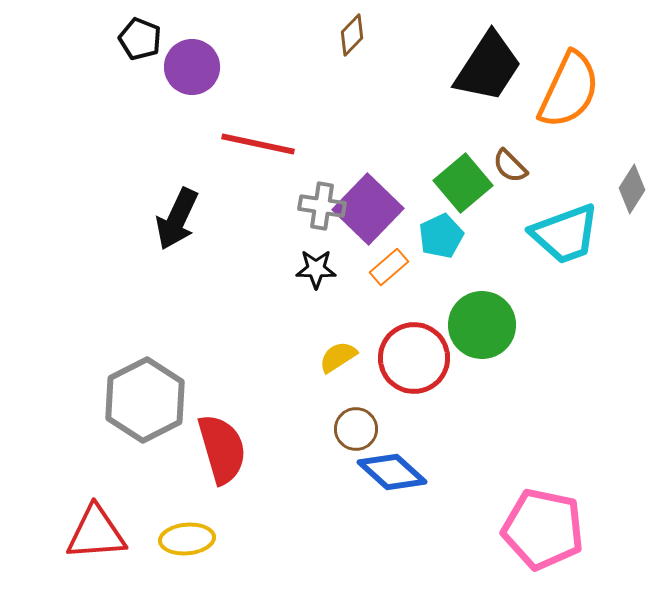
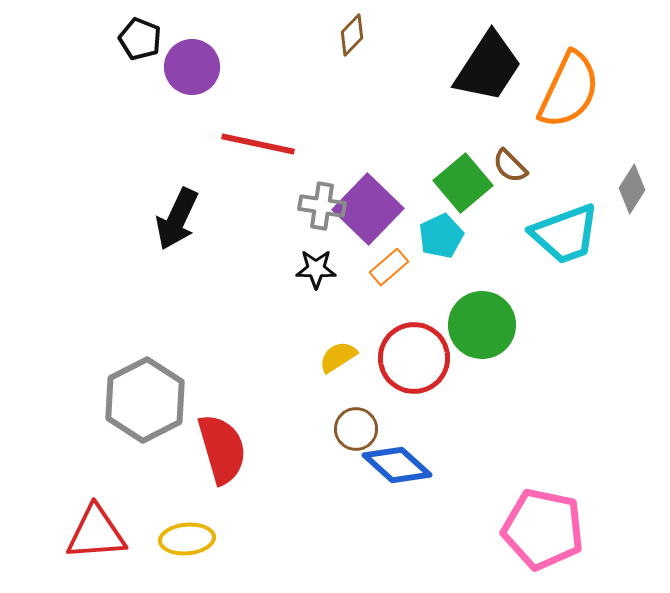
blue diamond: moved 5 px right, 7 px up
